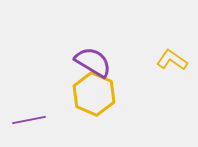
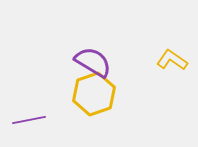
yellow hexagon: rotated 18 degrees clockwise
